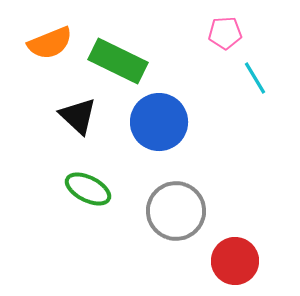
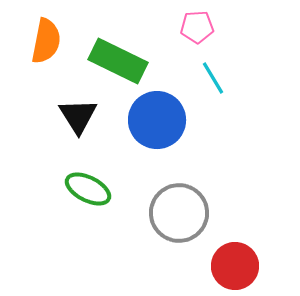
pink pentagon: moved 28 px left, 6 px up
orange semicircle: moved 4 px left, 2 px up; rotated 57 degrees counterclockwise
cyan line: moved 42 px left
black triangle: rotated 15 degrees clockwise
blue circle: moved 2 px left, 2 px up
gray circle: moved 3 px right, 2 px down
red circle: moved 5 px down
